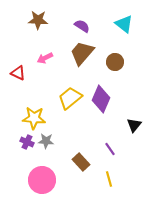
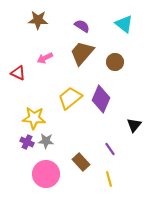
pink circle: moved 4 px right, 6 px up
